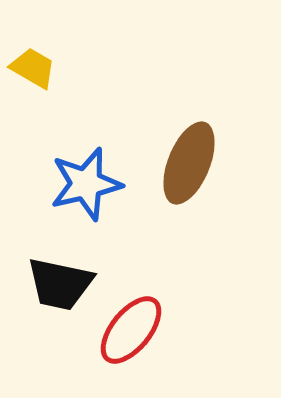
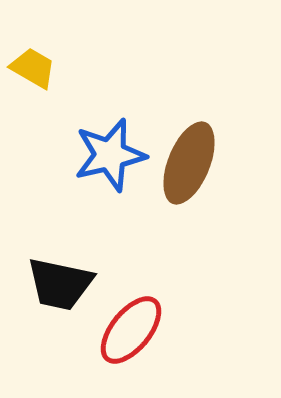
blue star: moved 24 px right, 29 px up
